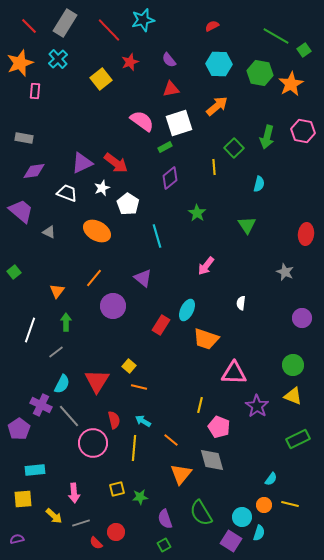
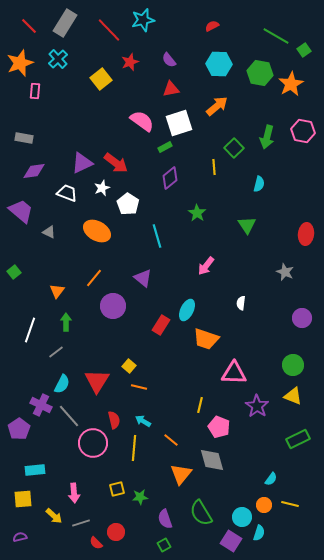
purple semicircle at (17, 539): moved 3 px right, 2 px up
